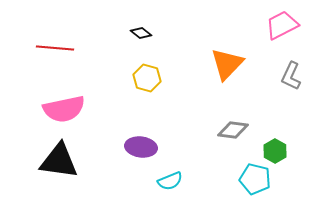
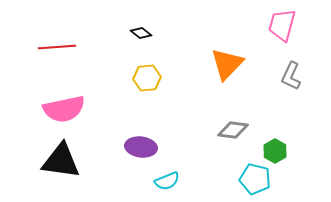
pink trapezoid: rotated 48 degrees counterclockwise
red line: moved 2 px right, 1 px up; rotated 9 degrees counterclockwise
yellow hexagon: rotated 20 degrees counterclockwise
black triangle: moved 2 px right
cyan semicircle: moved 3 px left
